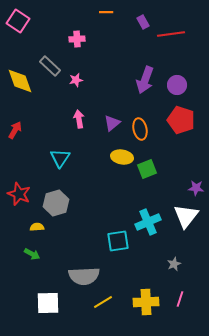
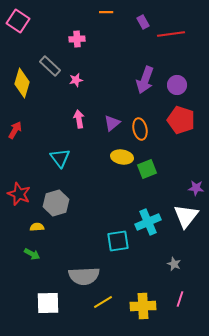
yellow diamond: moved 2 px right, 2 px down; rotated 36 degrees clockwise
cyan triangle: rotated 10 degrees counterclockwise
gray star: rotated 24 degrees counterclockwise
yellow cross: moved 3 px left, 4 px down
